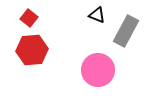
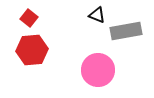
gray rectangle: rotated 52 degrees clockwise
